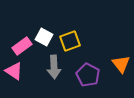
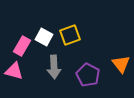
yellow square: moved 6 px up
pink rectangle: rotated 24 degrees counterclockwise
pink triangle: rotated 18 degrees counterclockwise
